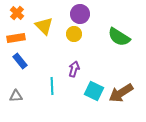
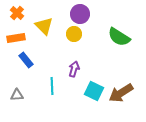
blue rectangle: moved 6 px right, 1 px up
gray triangle: moved 1 px right, 1 px up
